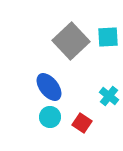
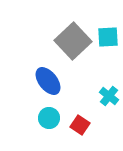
gray square: moved 2 px right
blue ellipse: moved 1 px left, 6 px up
cyan circle: moved 1 px left, 1 px down
red square: moved 2 px left, 2 px down
